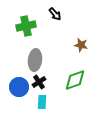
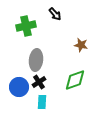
gray ellipse: moved 1 px right
